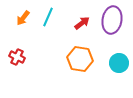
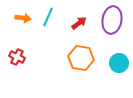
orange arrow: rotated 119 degrees counterclockwise
red arrow: moved 3 px left
orange hexagon: moved 1 px right, 1 px up
